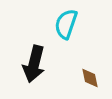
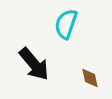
black arrow: rotated 54 degrees counterclockwise
